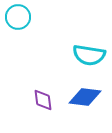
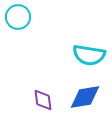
blue diamond: rotated 16 degrees counterclockwise
